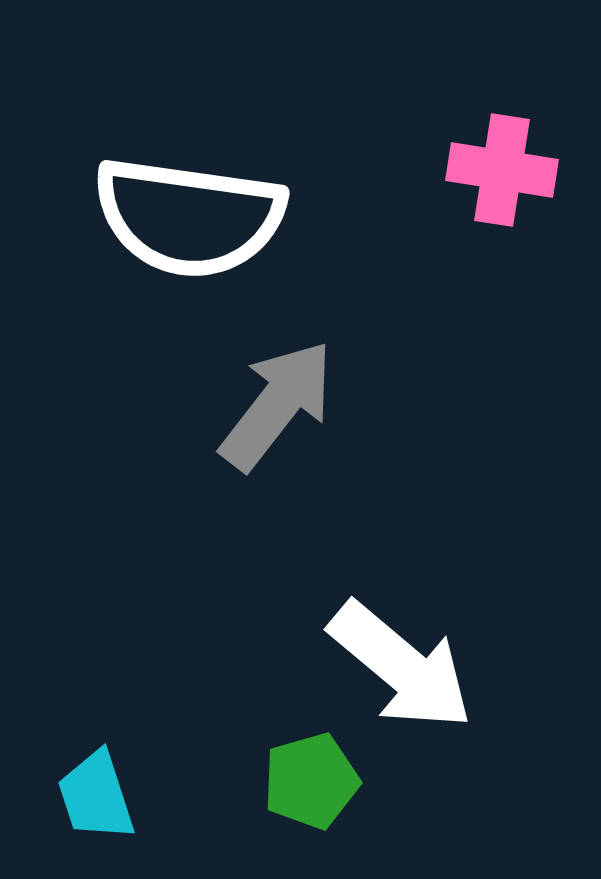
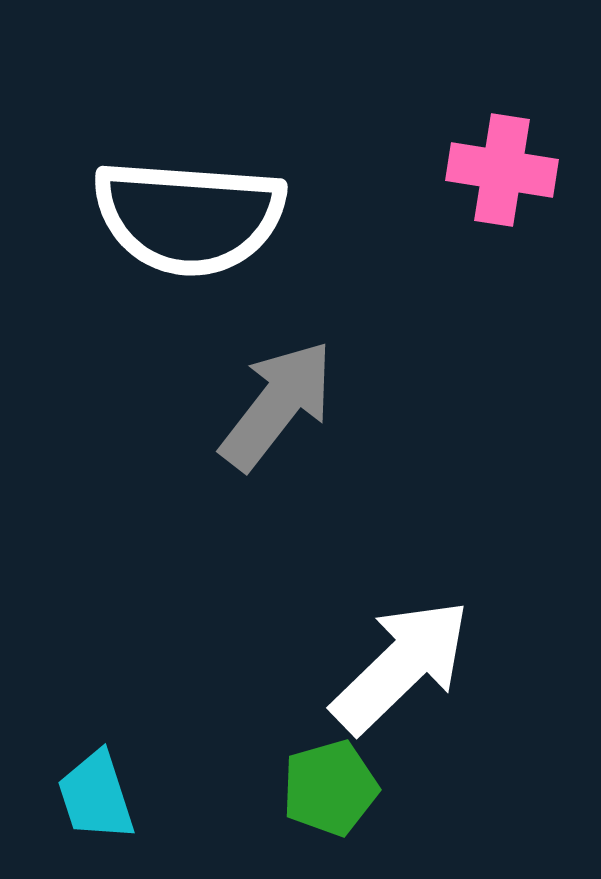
white semicircle: rotated 4 degrees counterclockwise
white arrow: rotated 84 degrees counterclockwise
green pentagon: moved 19 px right, 7 px down
